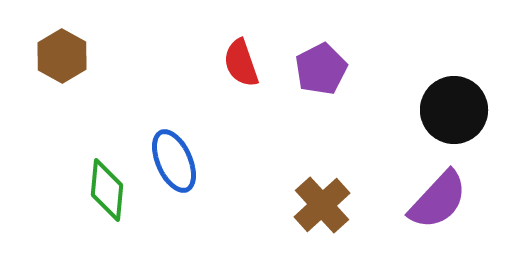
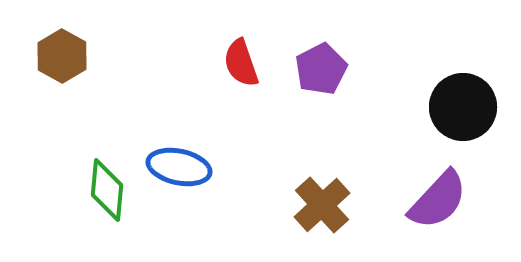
black circle: moved 9 px right, 3 px up
blue ellipse: moved 5 px right, 6 px down; rotated 54 degrees counterclockwise
